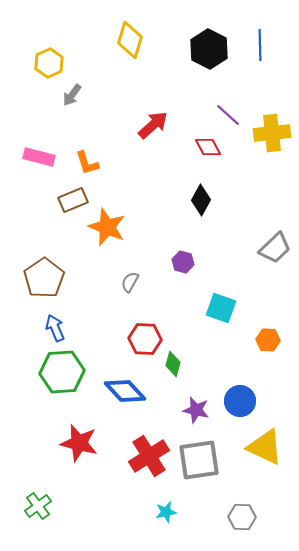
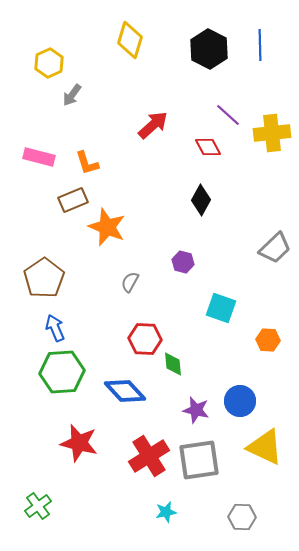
green diamond: rotated 20 degrees counterclockwise
